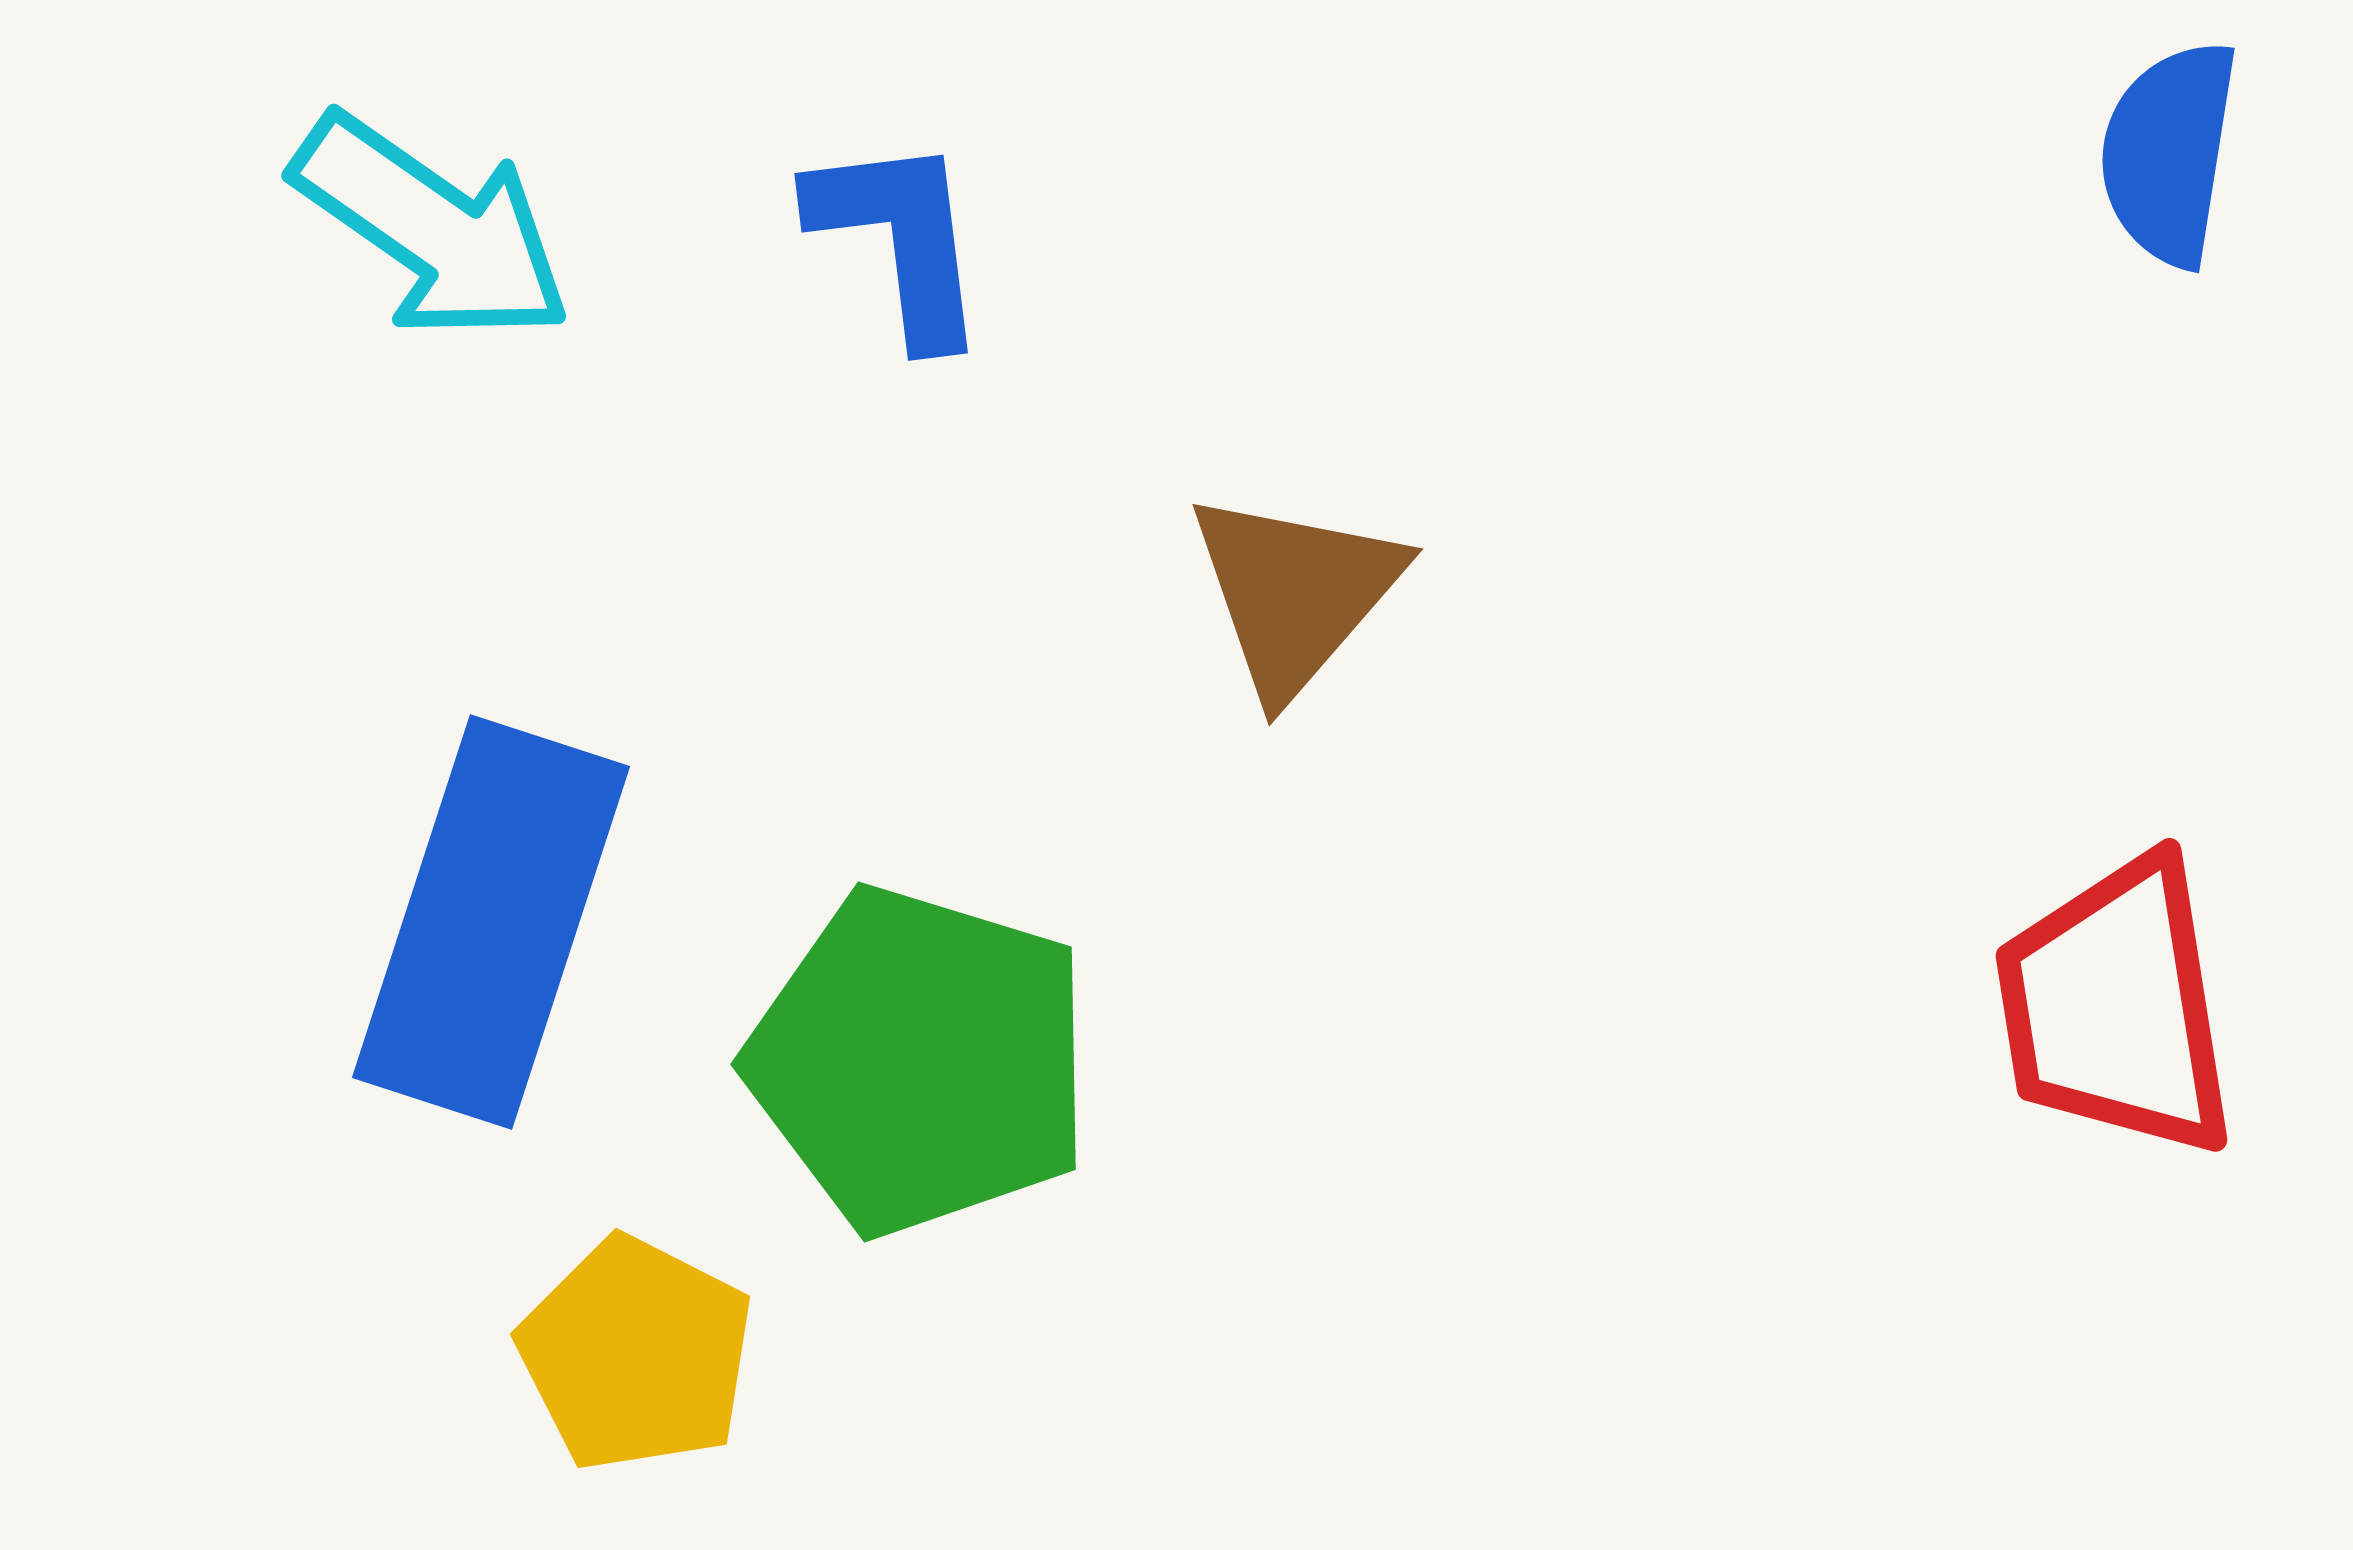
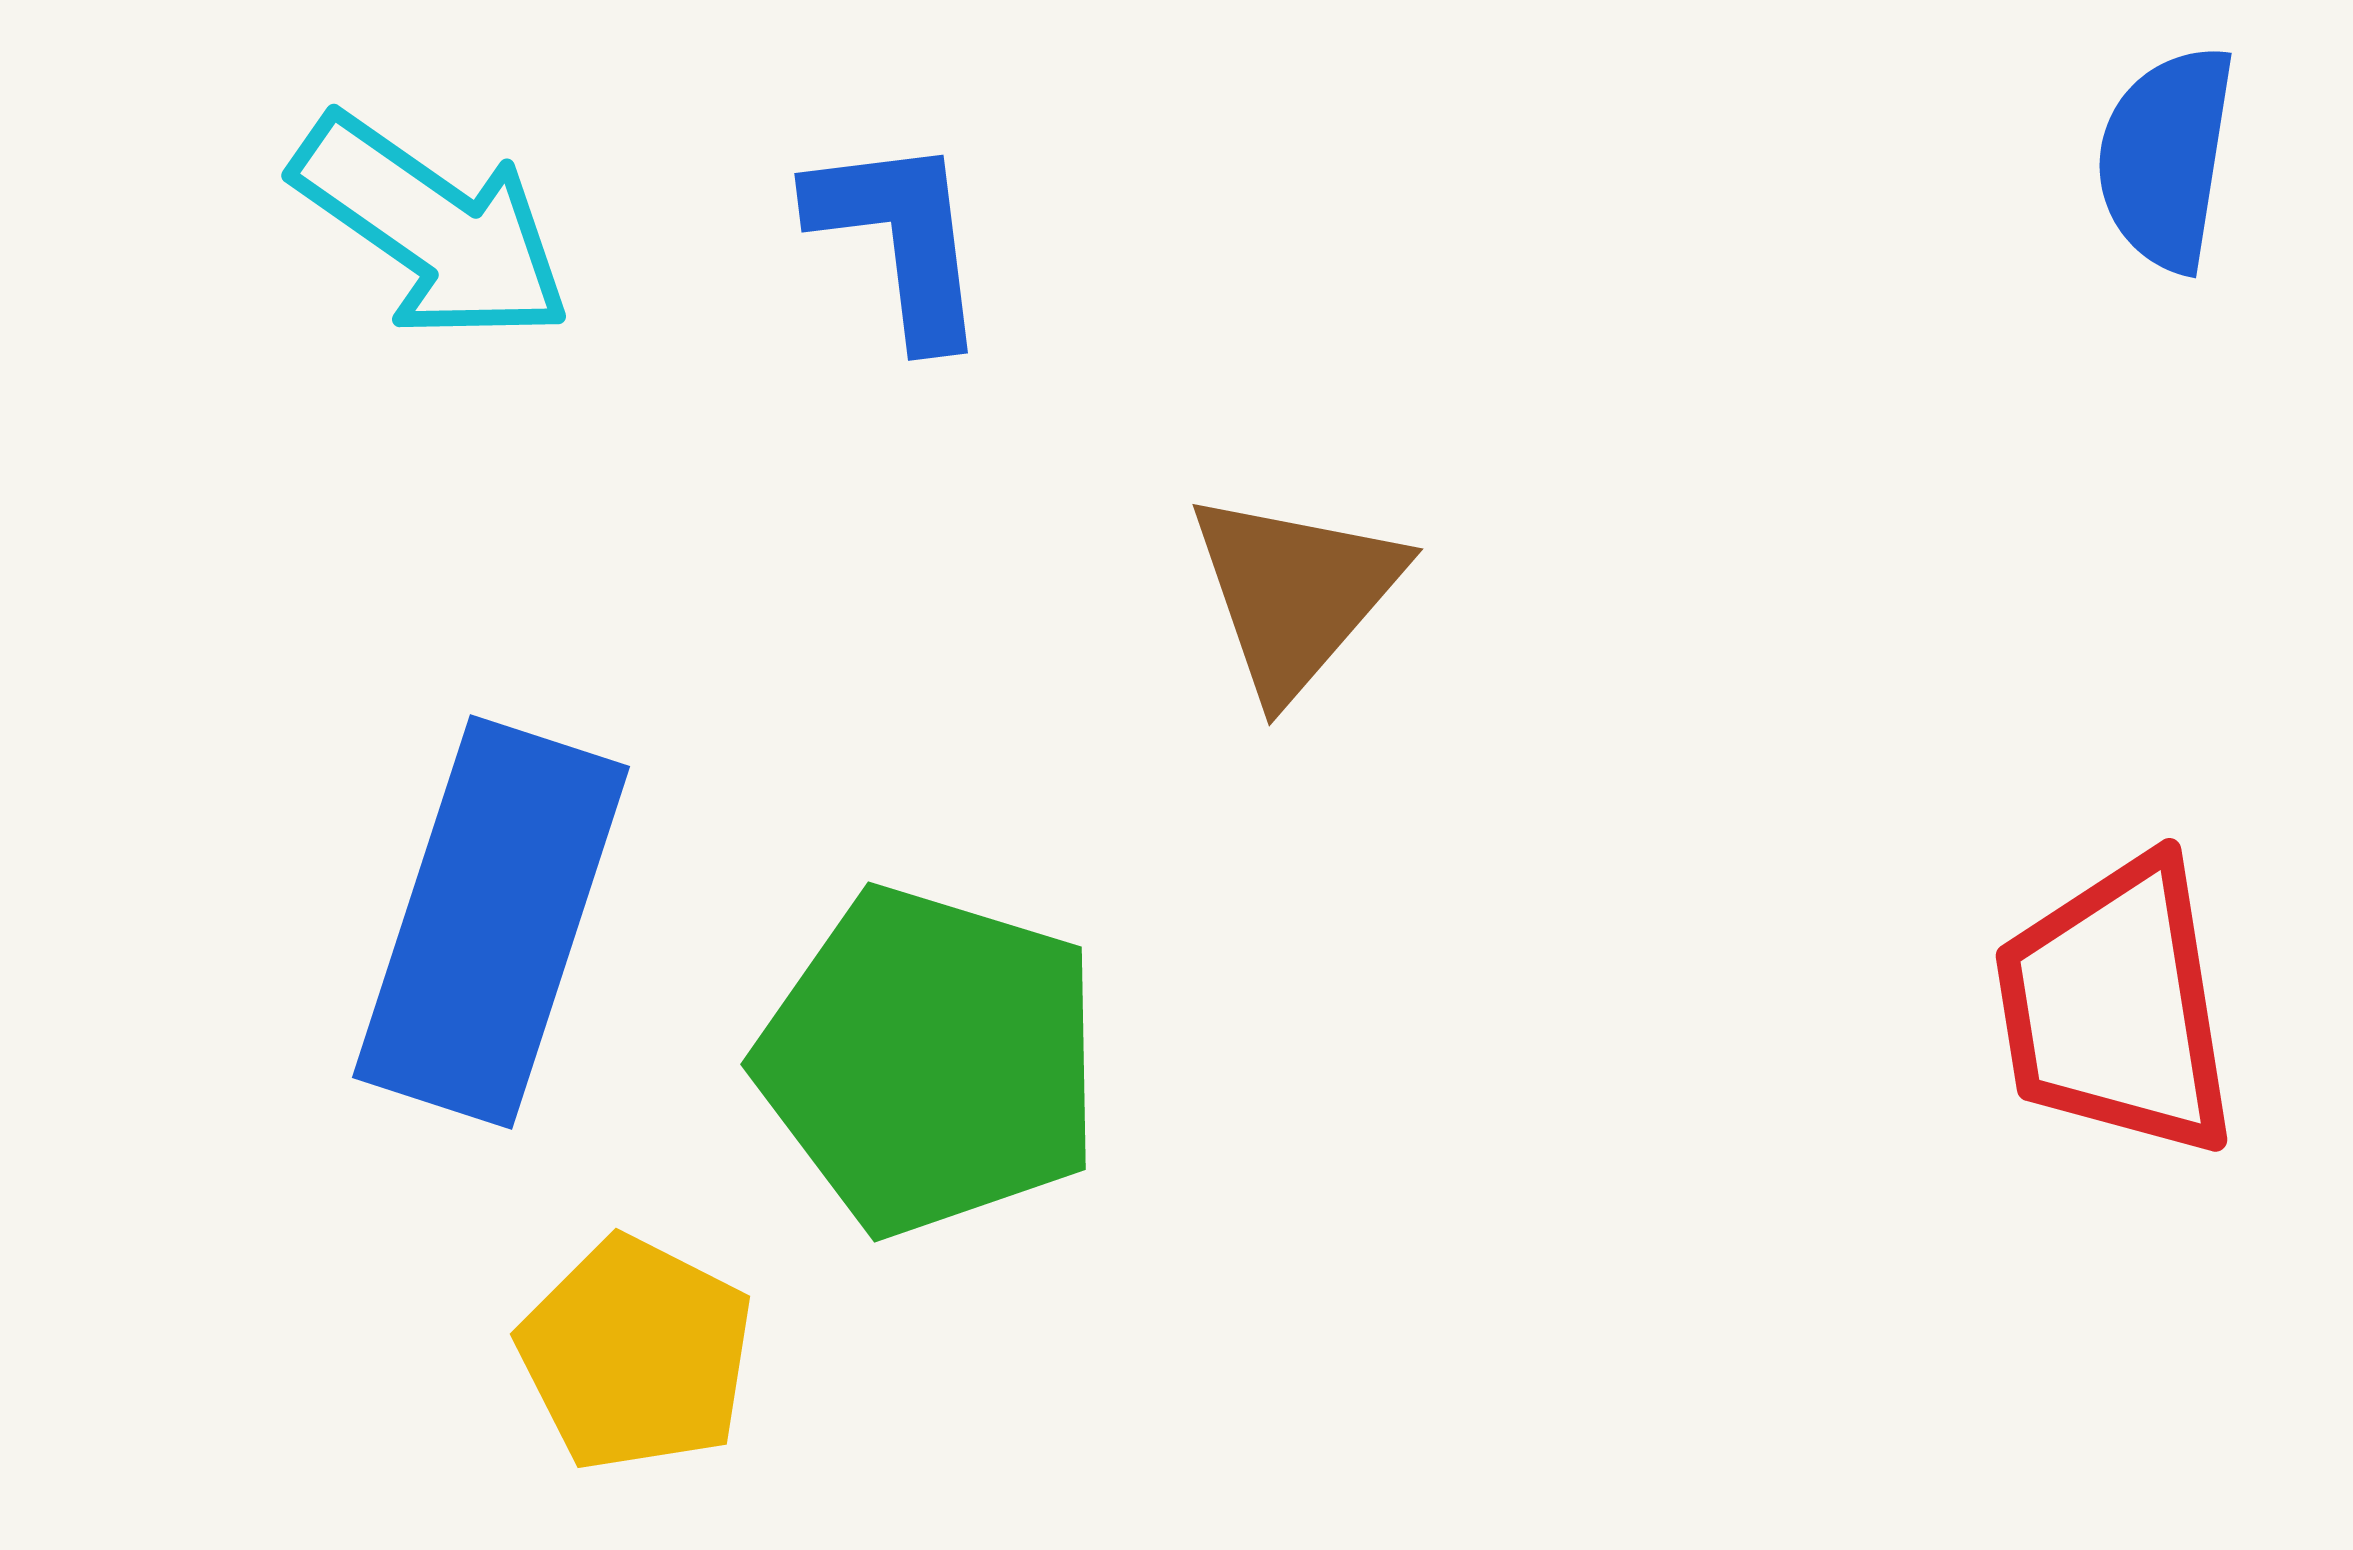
blue semicircle: moved 3 px left, 5 px down
green pentagon: moved 10 px right
